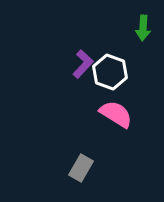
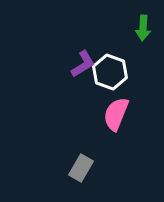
purple L-shape: rotated 16 degrees clockwise
pink semicircle: rotated 100 degrees counterclockwise
